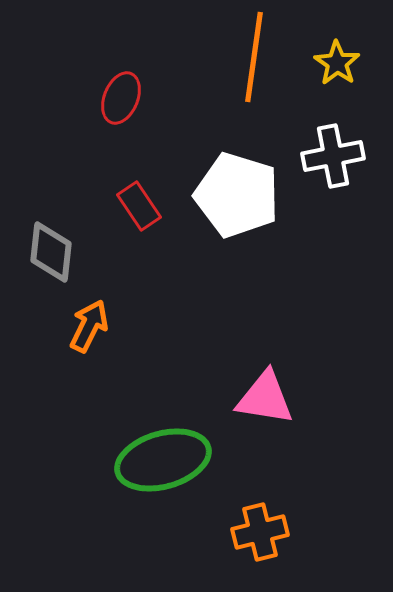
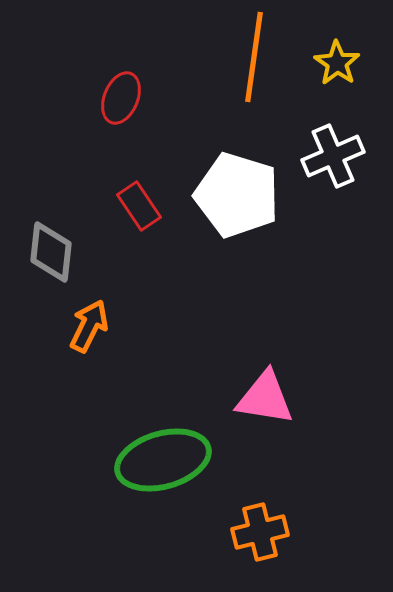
white cross: rotated 12 degrees counterclockwise
